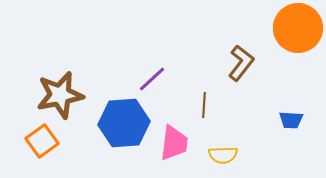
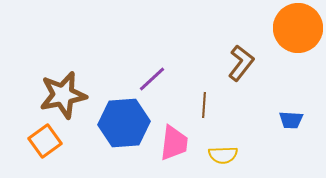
brown star: moved 3 px right
orange square: moved 3 px right
